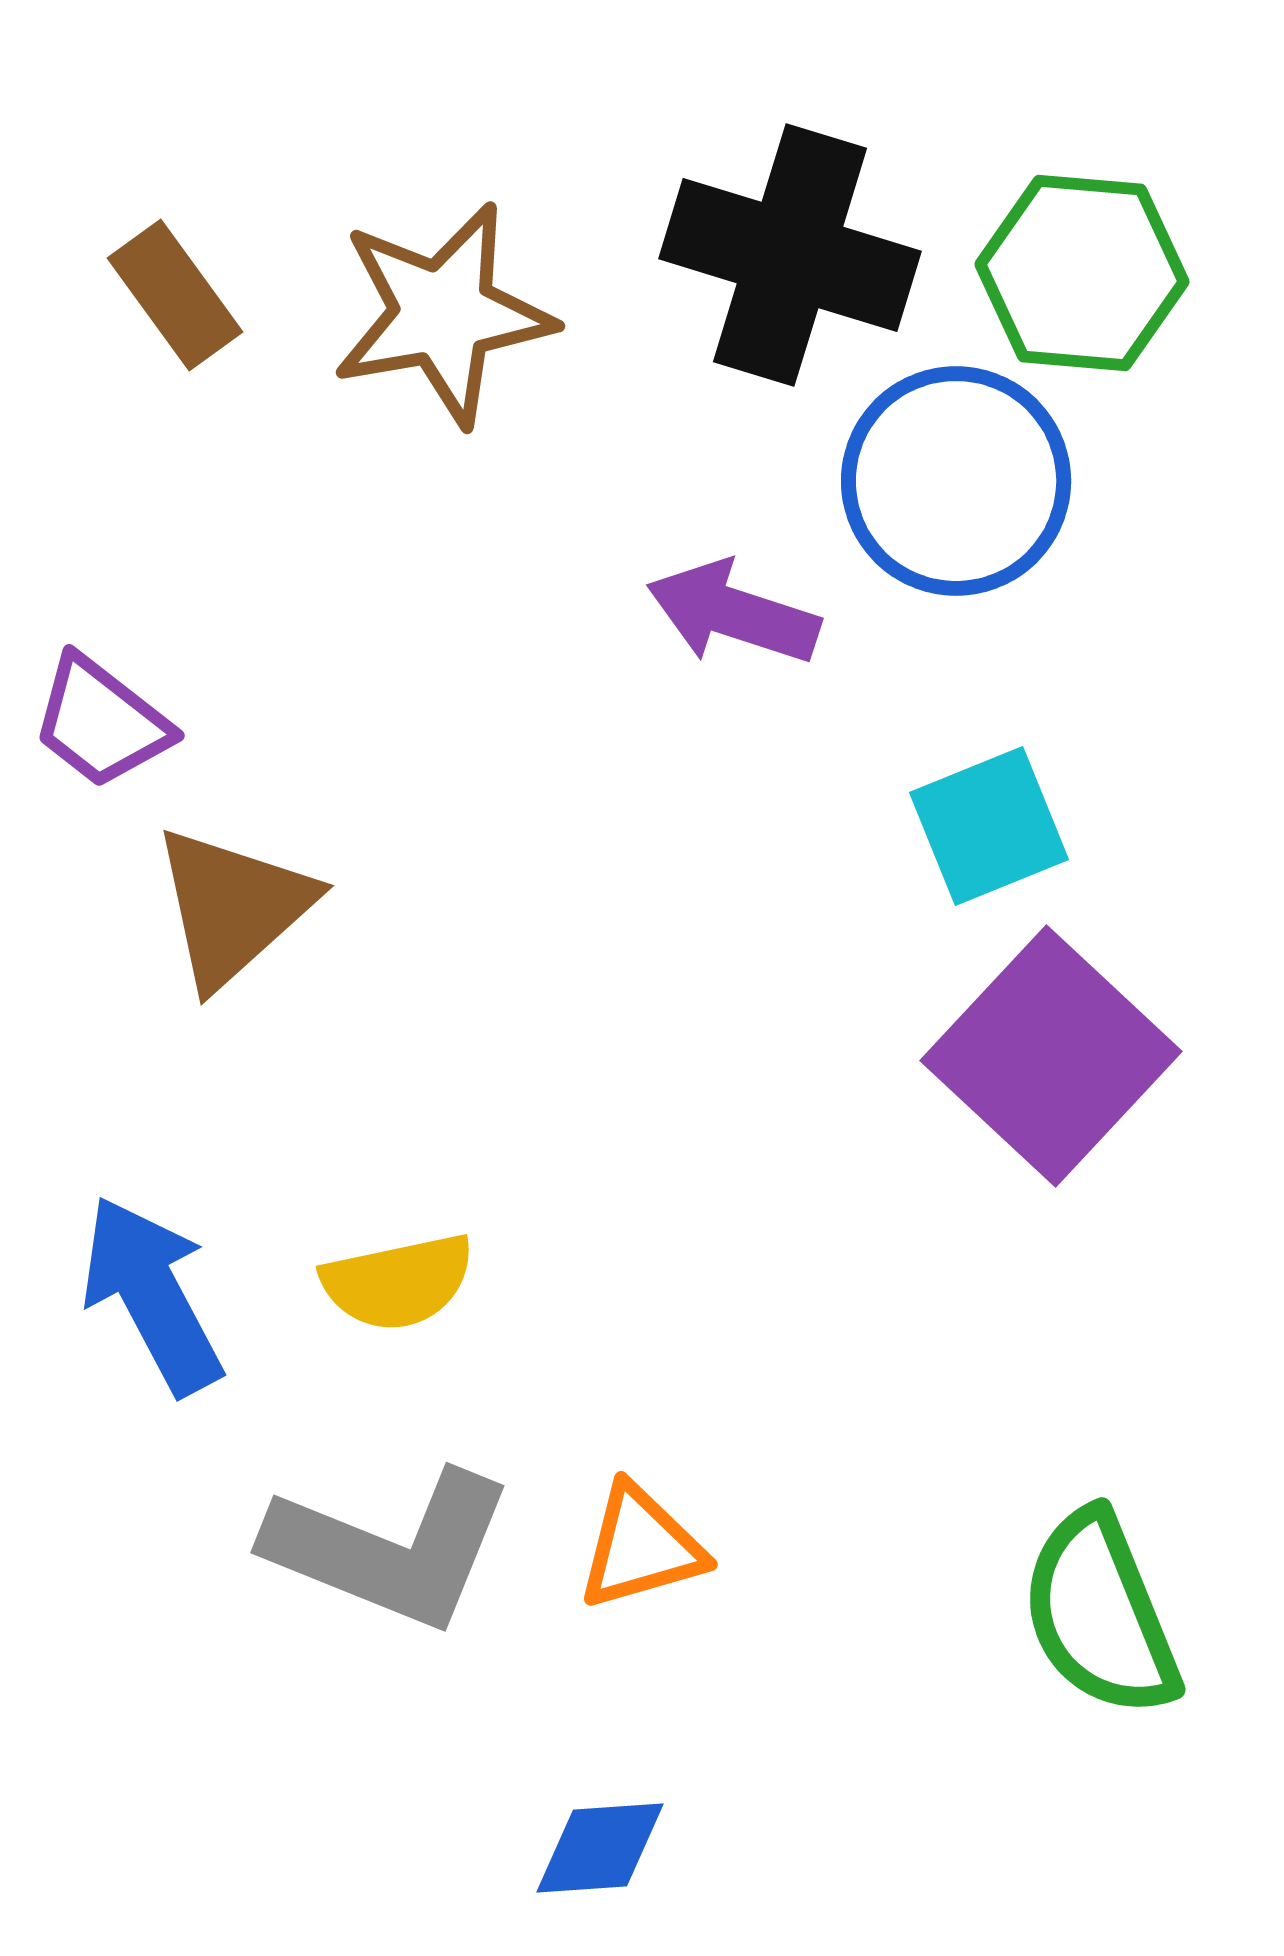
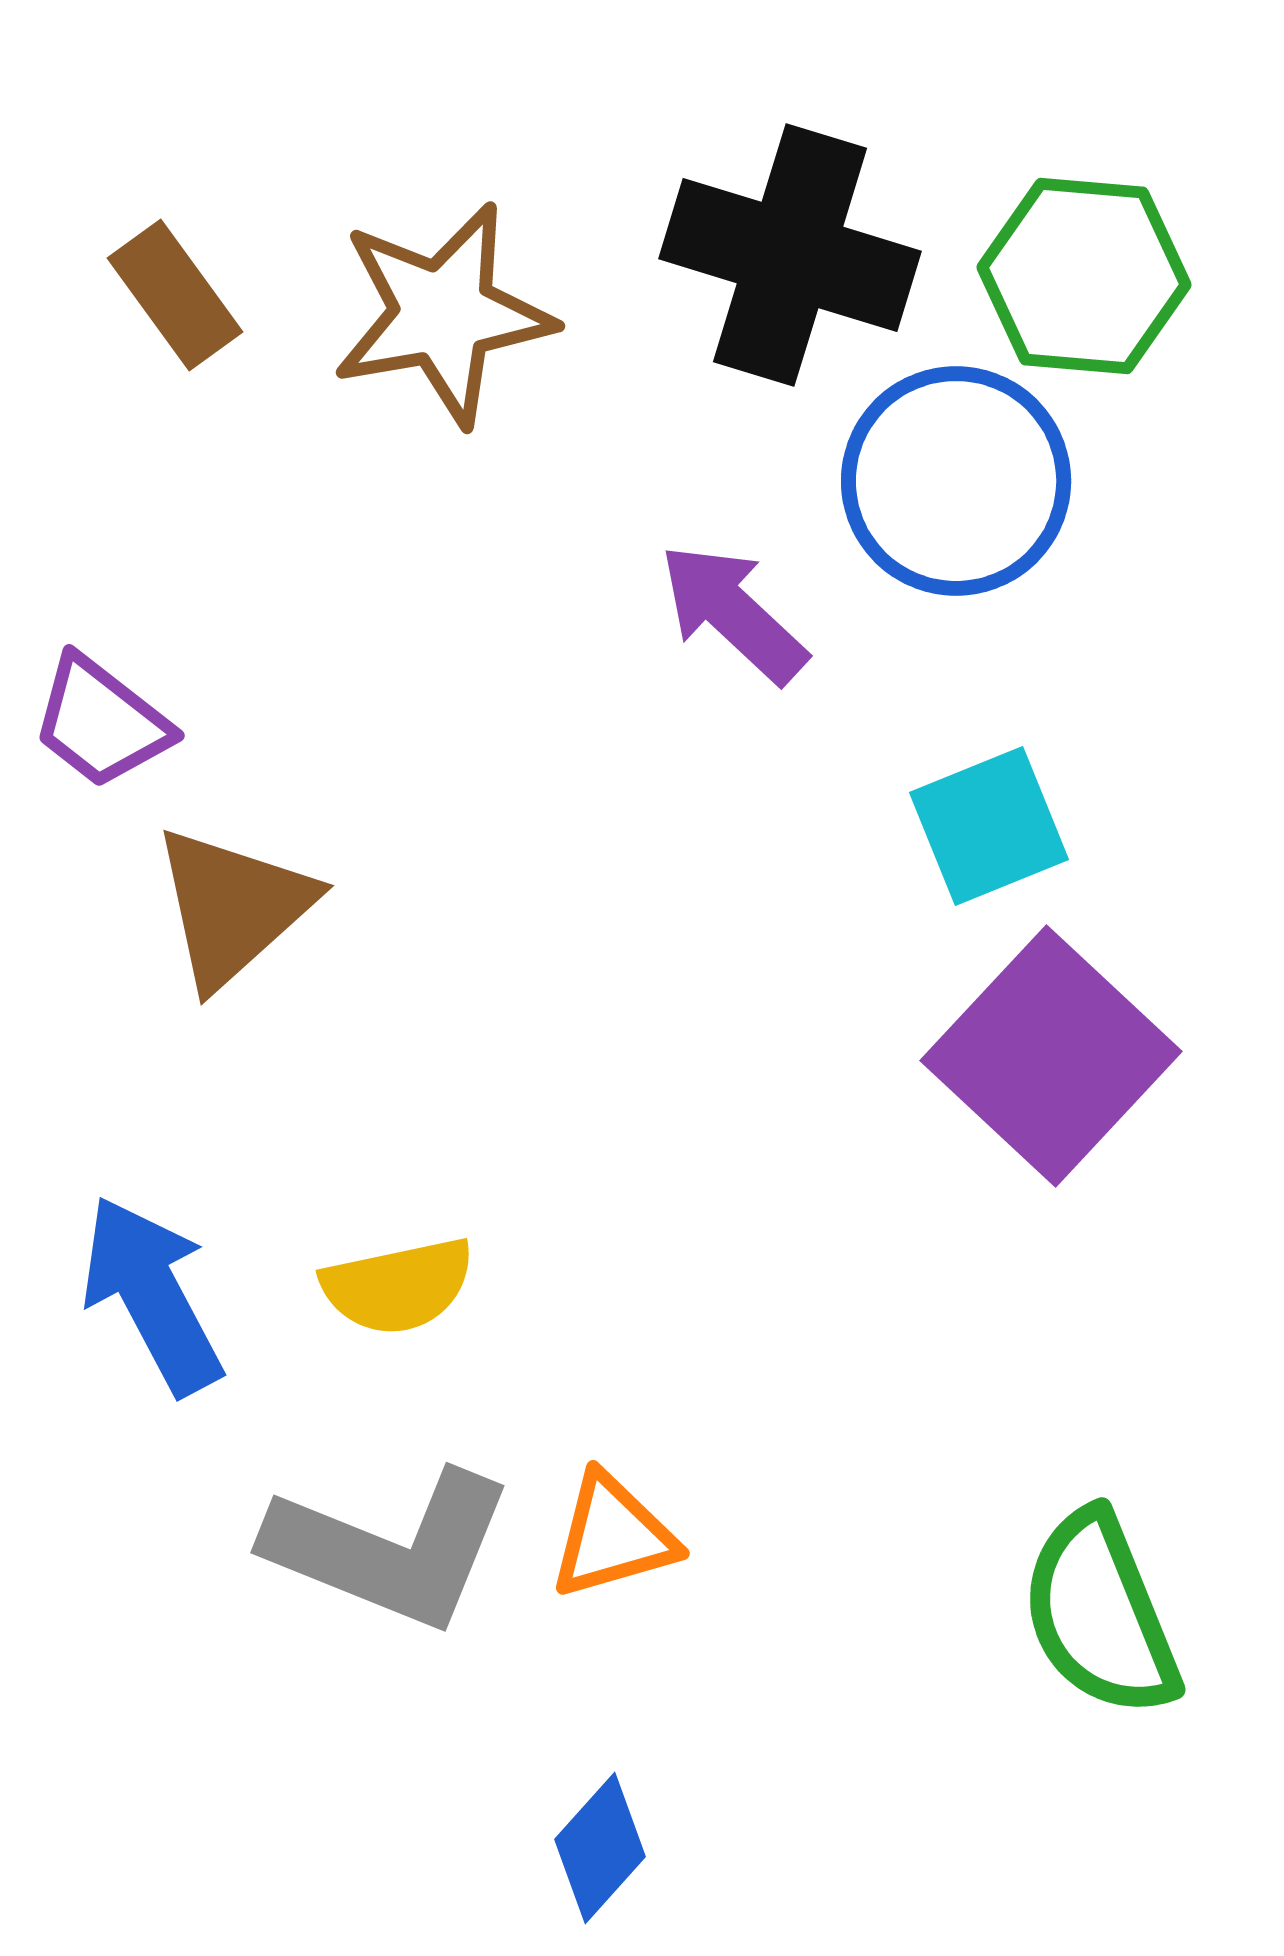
green hexagon: moved 2 px right, 3 px down
purple arrow: rotated 25 degrees clockwise
yellow semicircle: moved 4 px down
orange triangle: moved 28 px left, 11 px up
blue diamond: rotated 44 degrees counterclockwise
